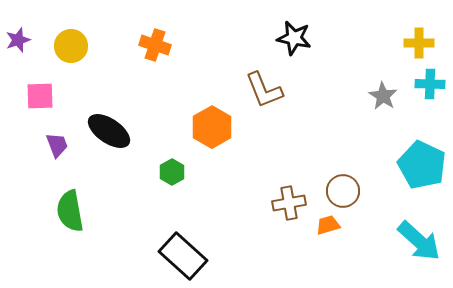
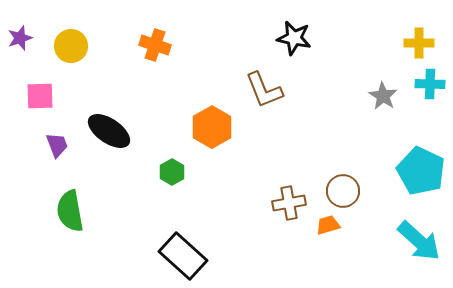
purple star: moved 2 px right, 2 px up
cyan pentagon: moved 1 px left, 6 px down
